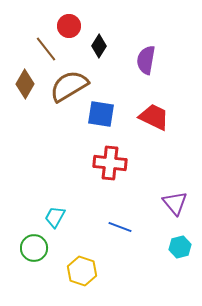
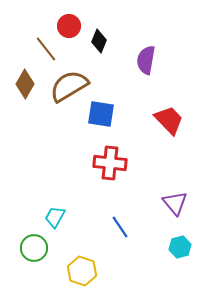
black diamond: moved 5 px up; rotated 10 degrees counterclockwise
red trapezoid: moved 15 px right, 3 px down; rotated 20 degrees clockwise
blue line: rotated 35 degrees clockwise
